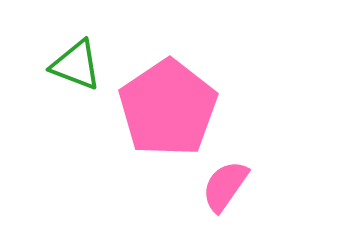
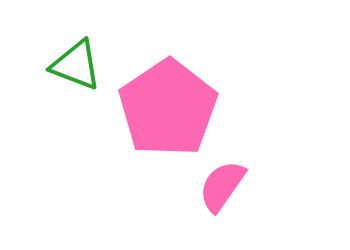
pink semicircle: moved 3 px left
